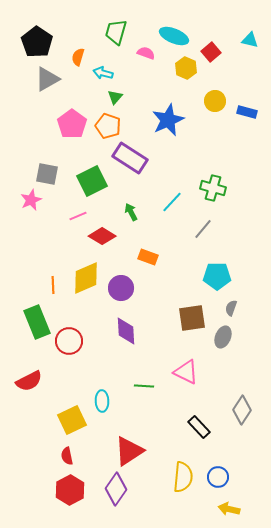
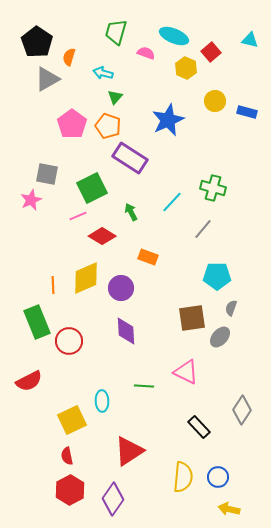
orange semicircle at (78, 57): moved 9 px left
green square at (92, 181): moved 7 px down
gray ellipse at (223, 337): moved 3 px left; rotated 20 degrees clockwise
purple diamond at (116, 489): moved 3 px left, 10 px down
